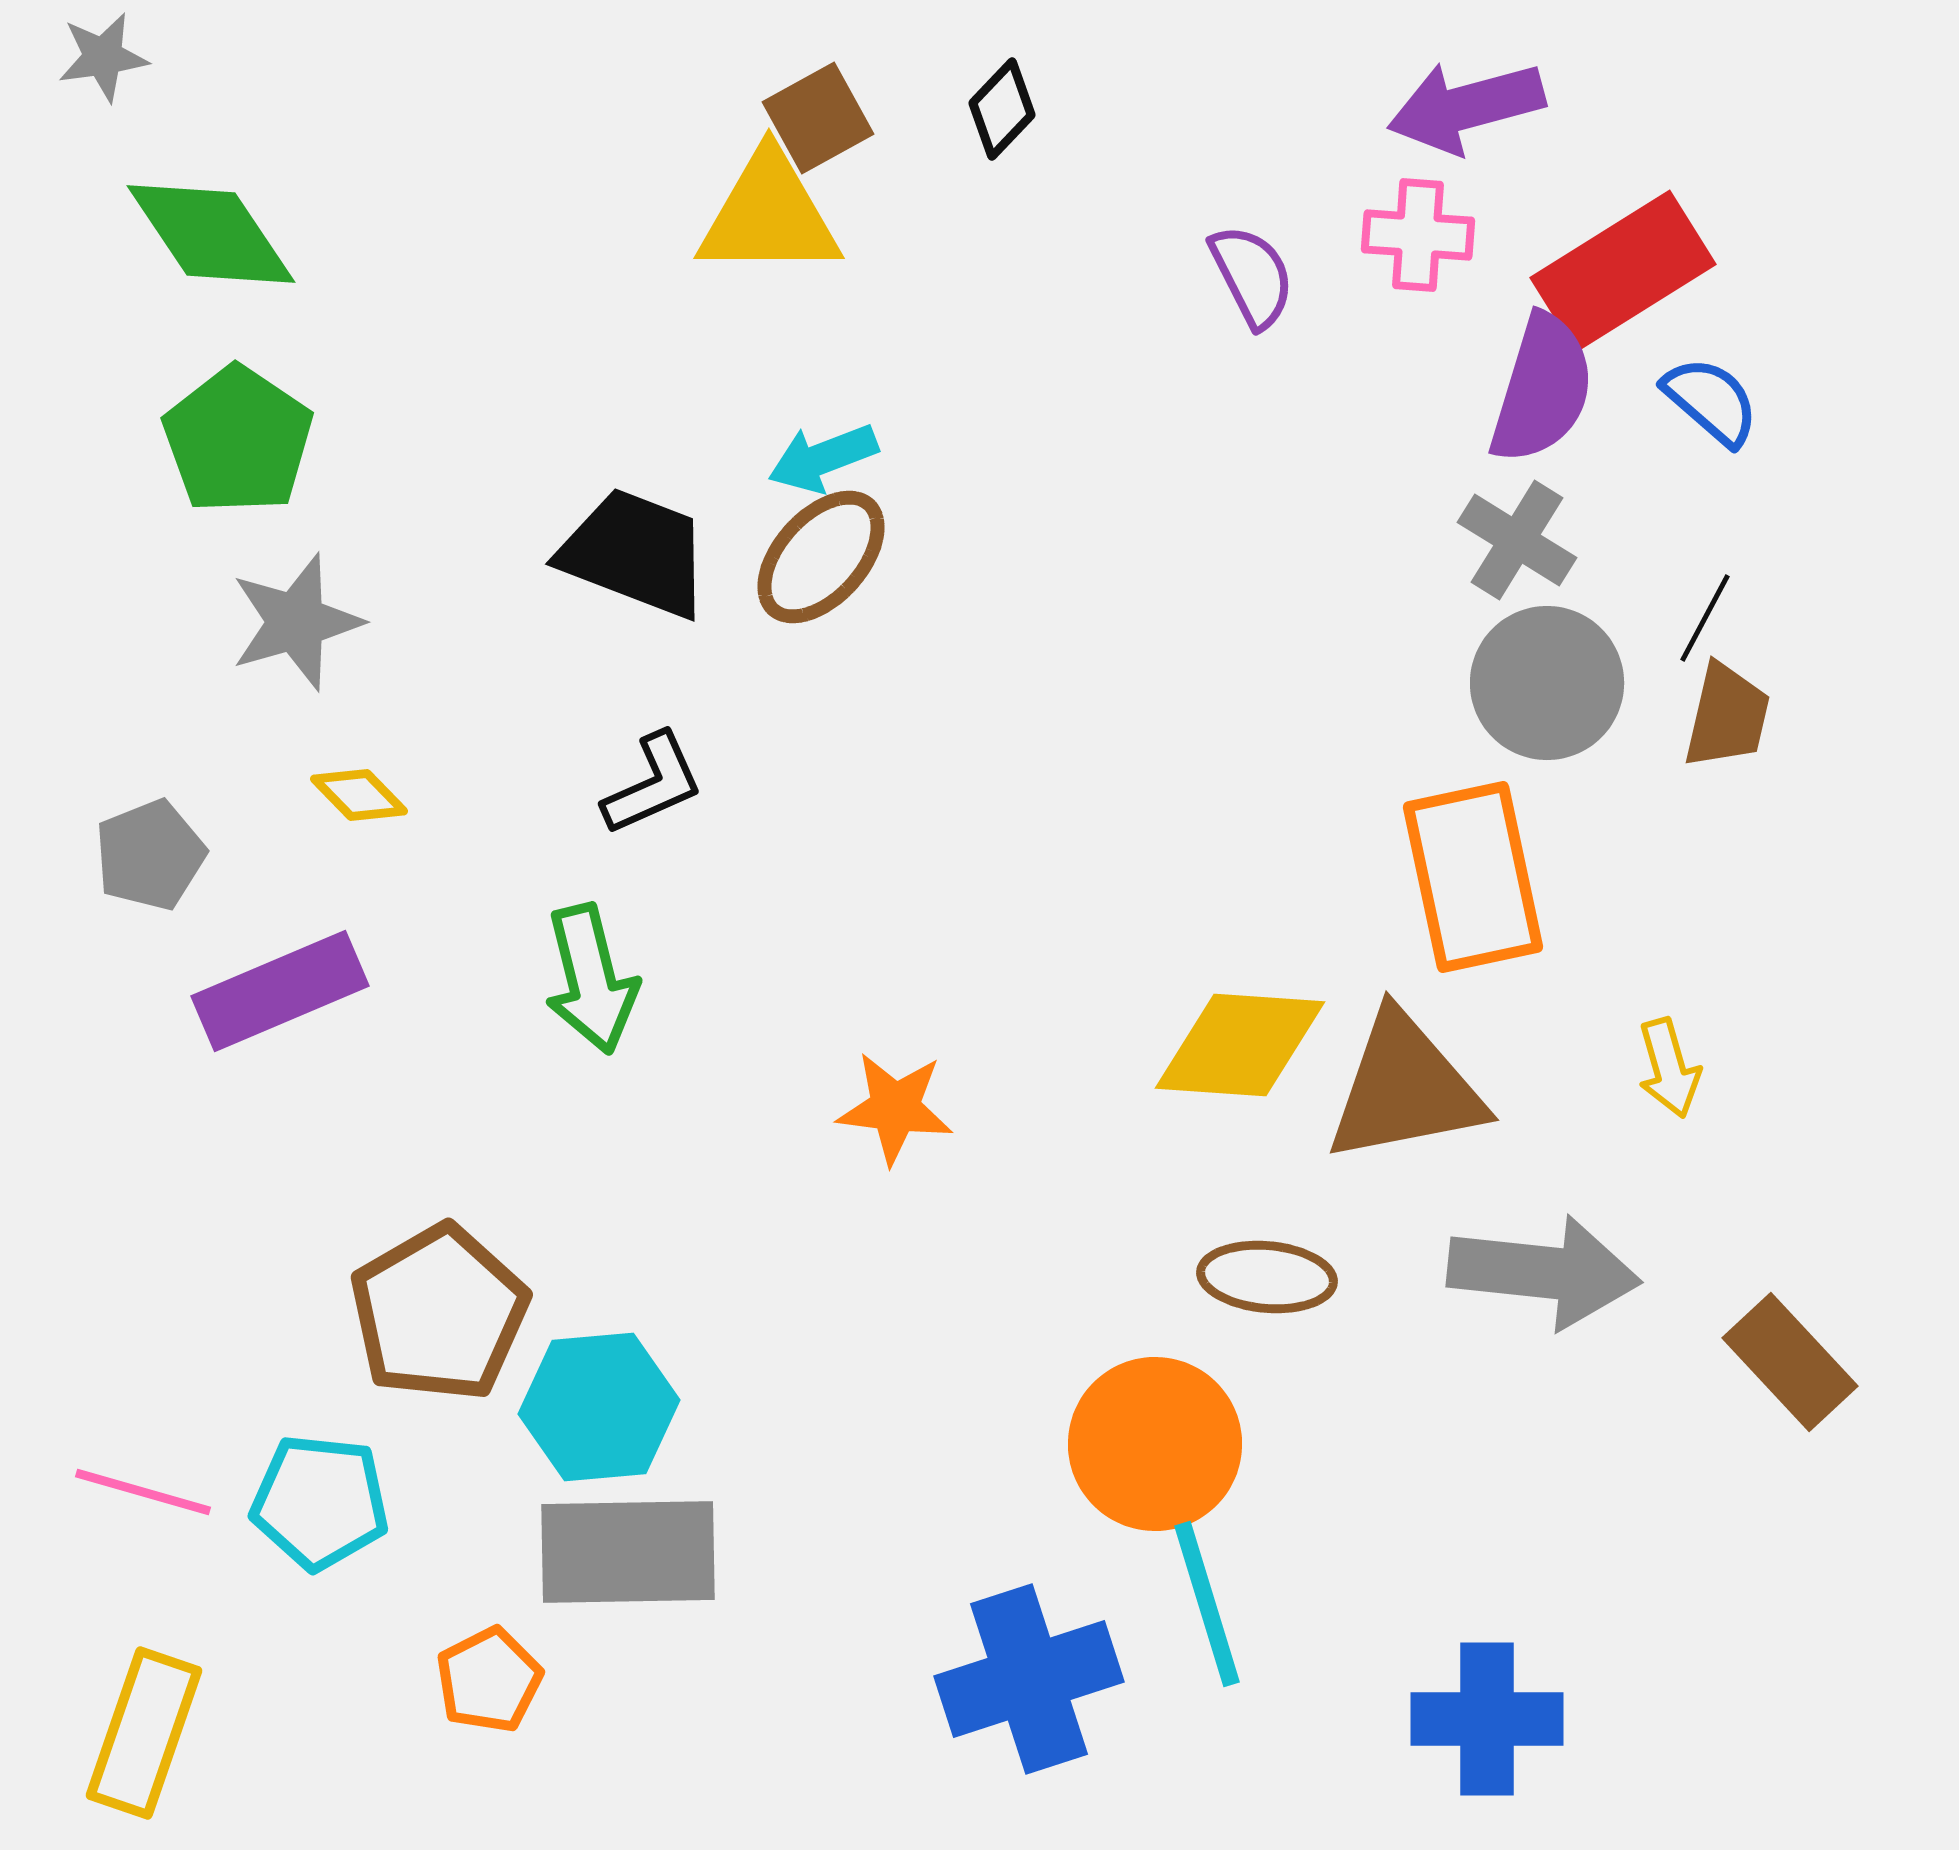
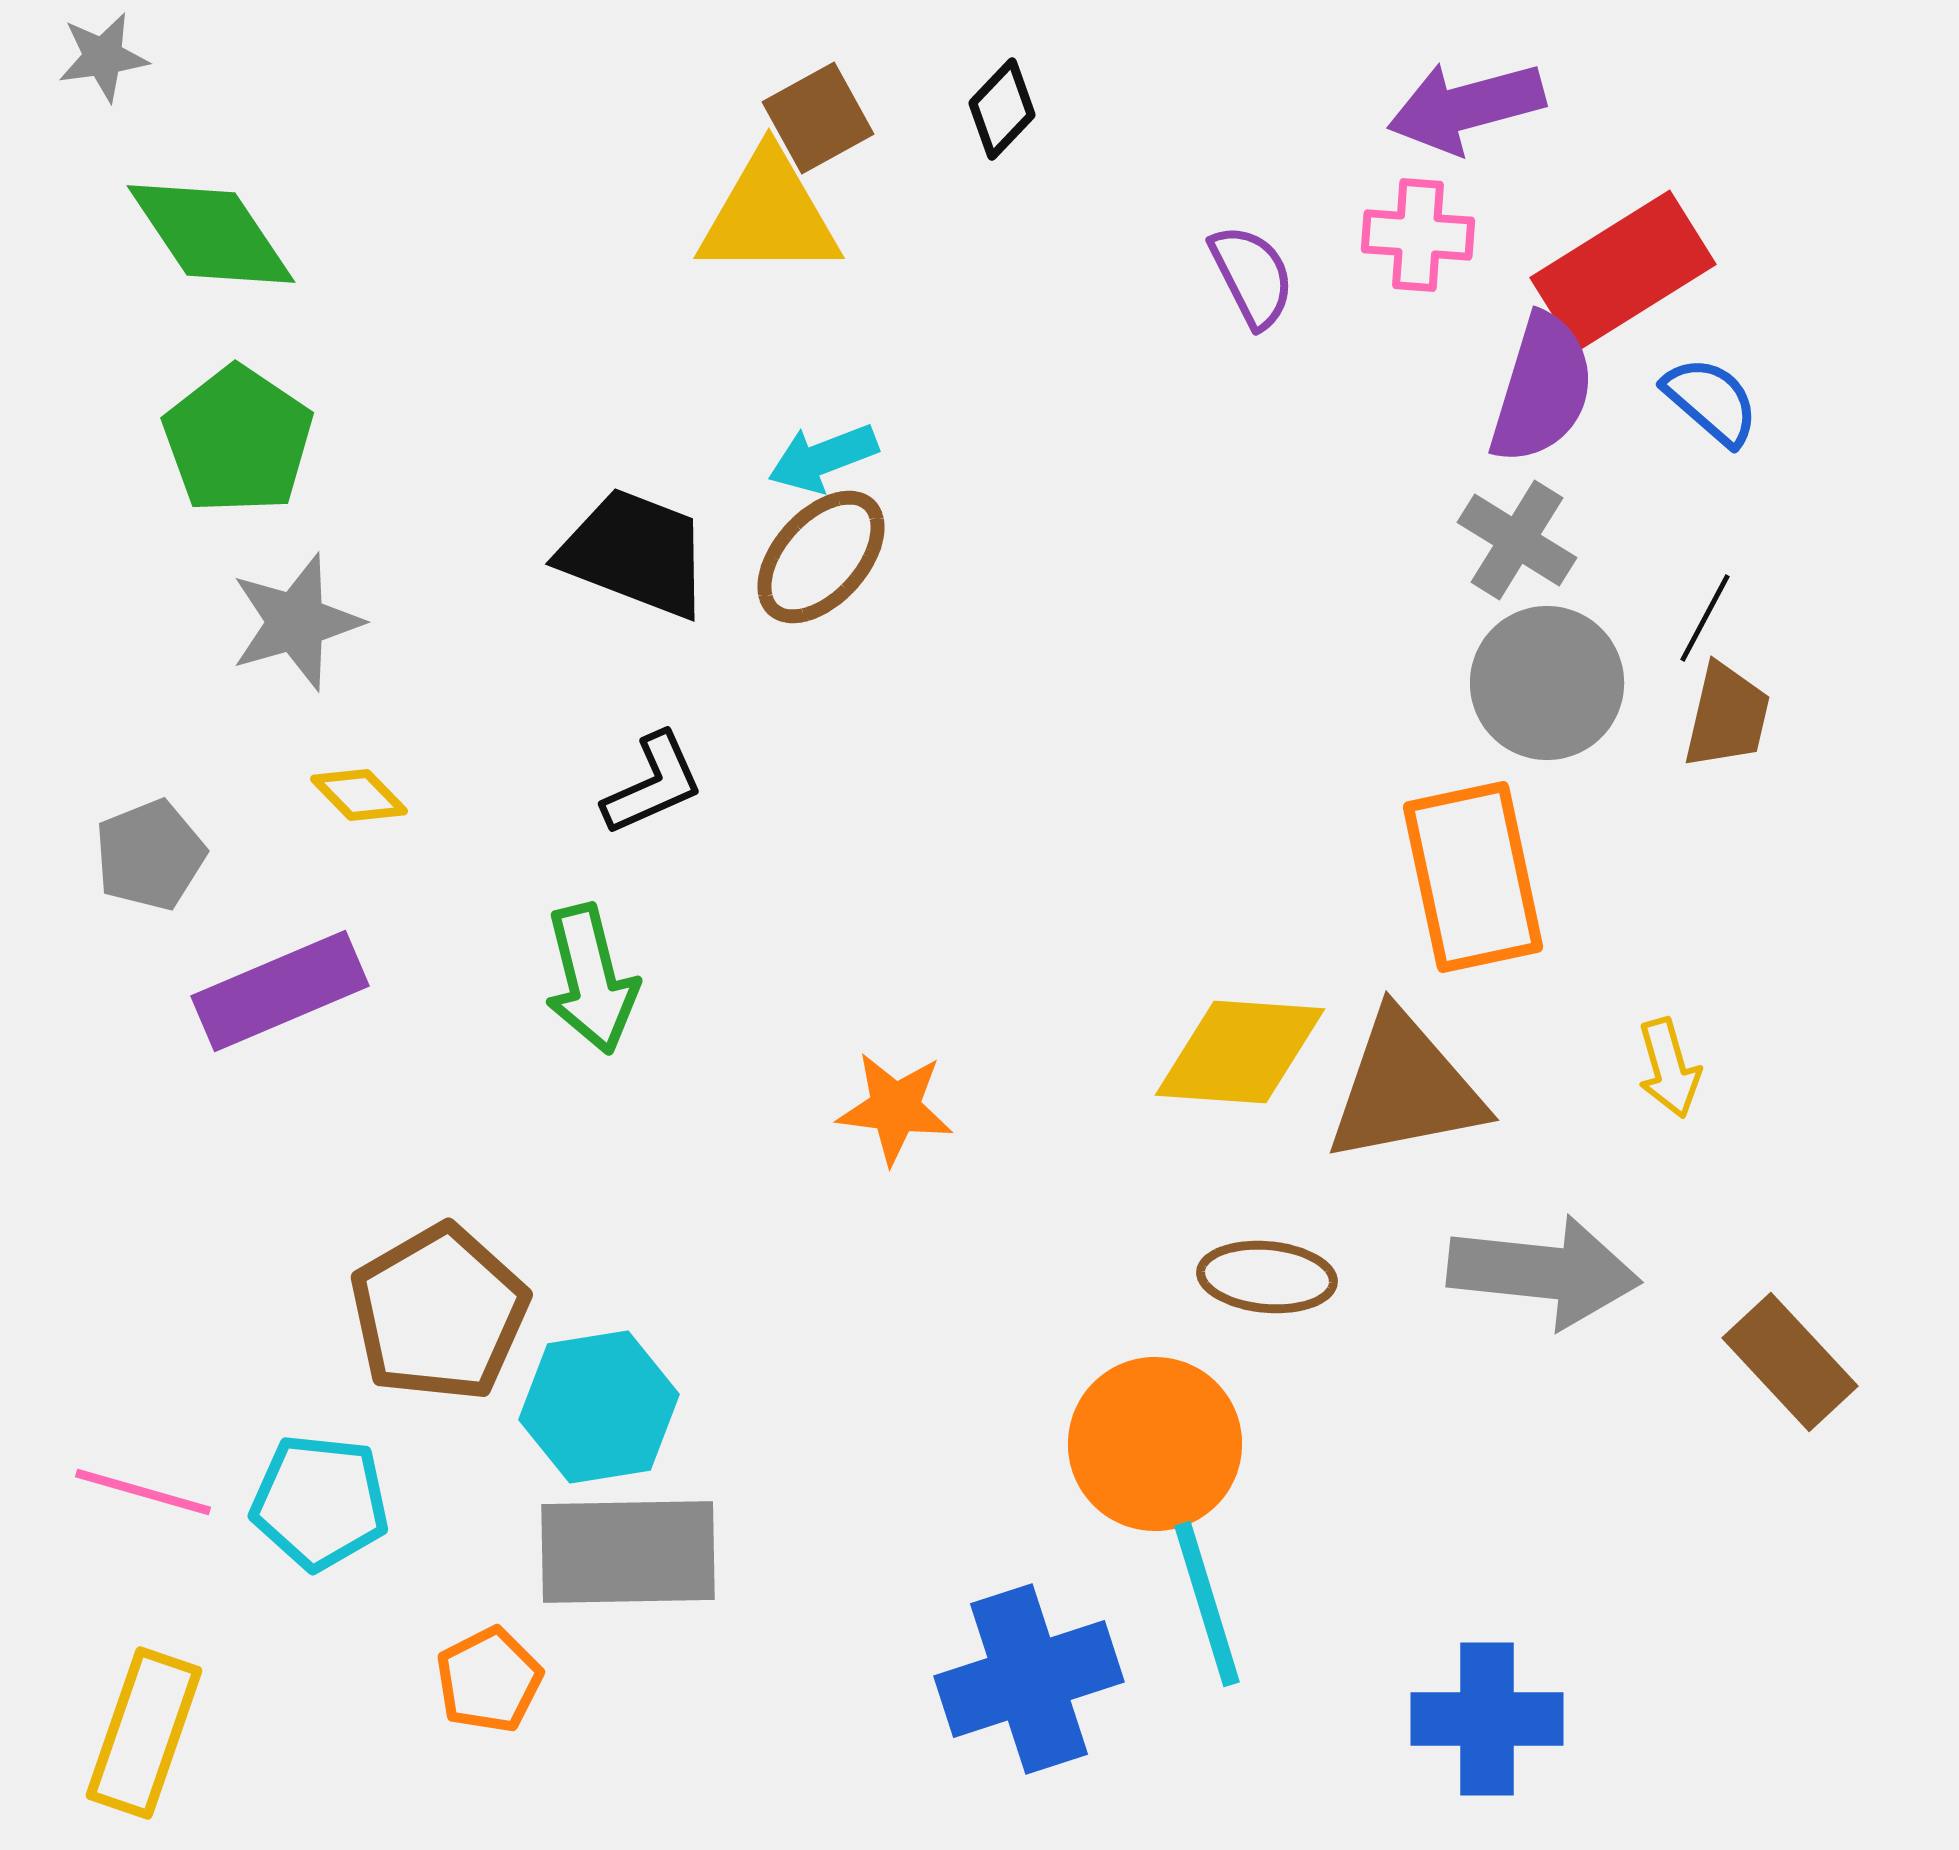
yellow diamond at (1240, 1045): moved 7 px down
cyan hexagon at (599, 1407): rotated 4 degrees counterclockwise
